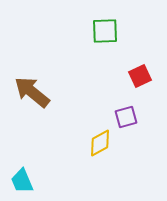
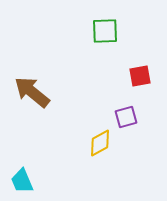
red square: rotated 15 degrees clockwise
